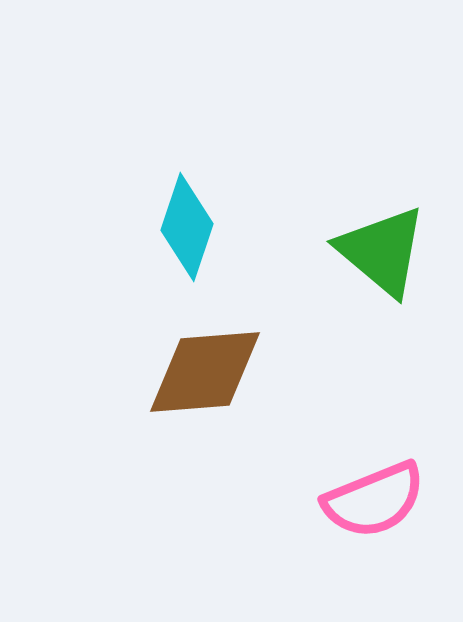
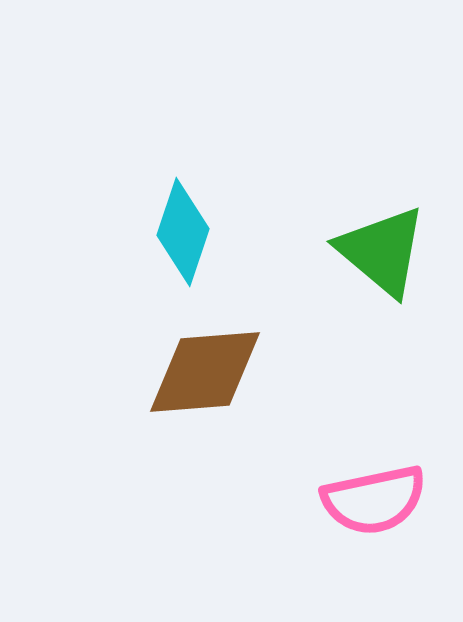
cyan diamond: moved 4 px left, 5 px down
pink semicircle: rotated 10 degrees clockwise
